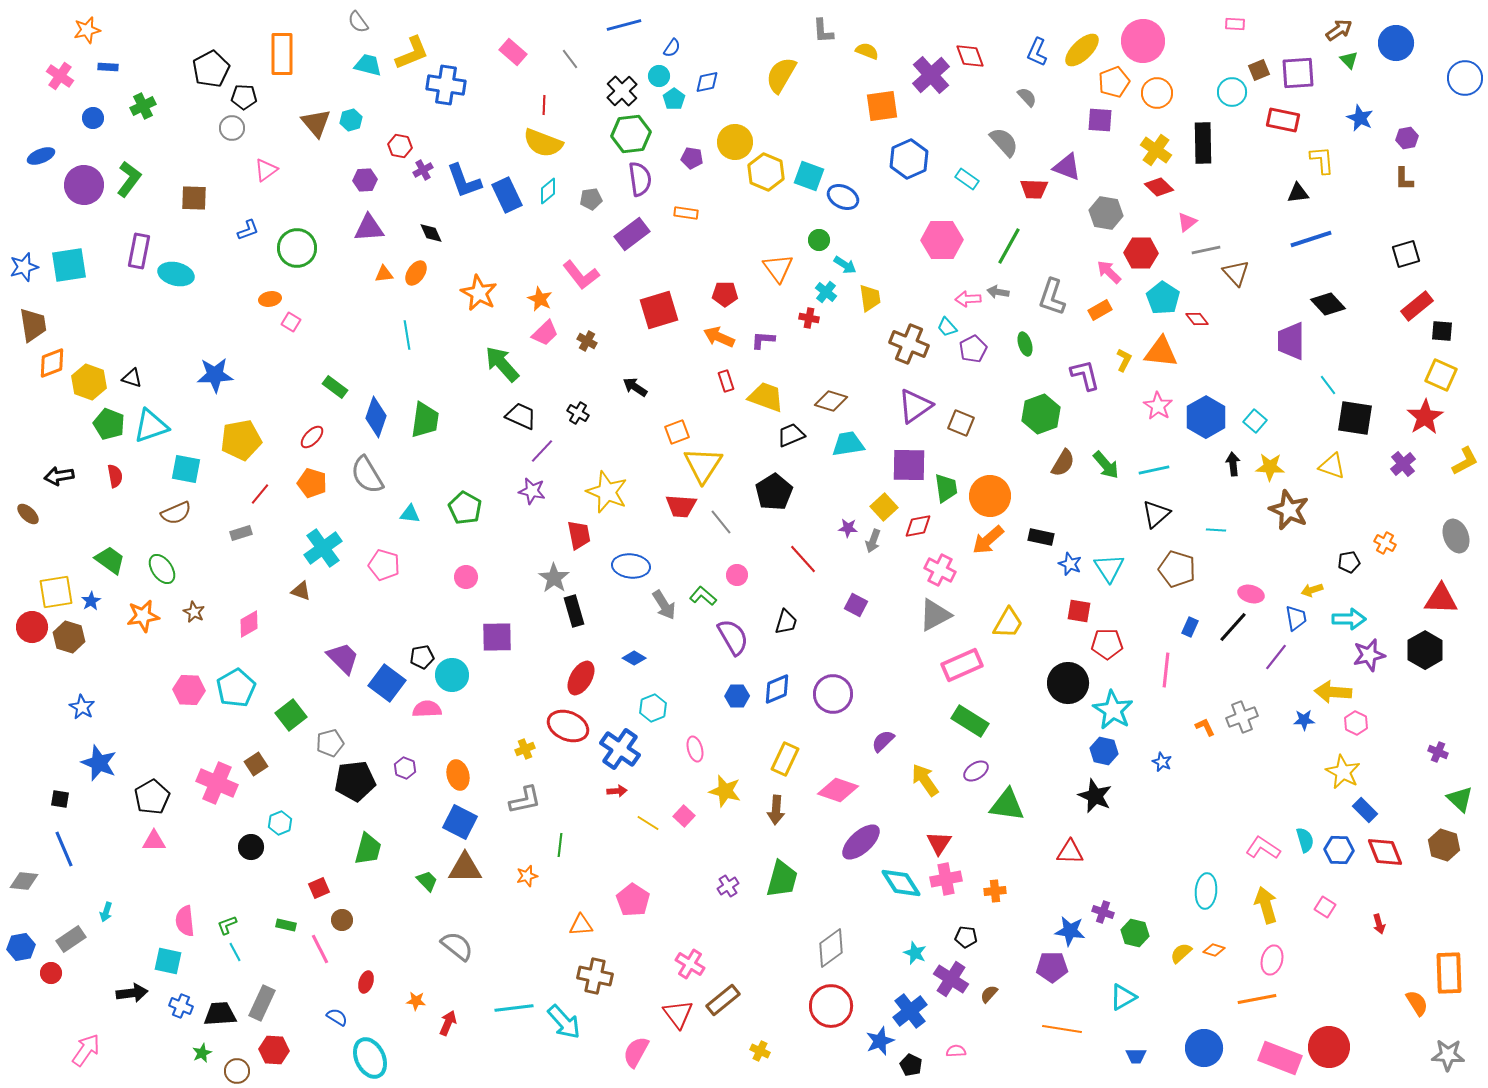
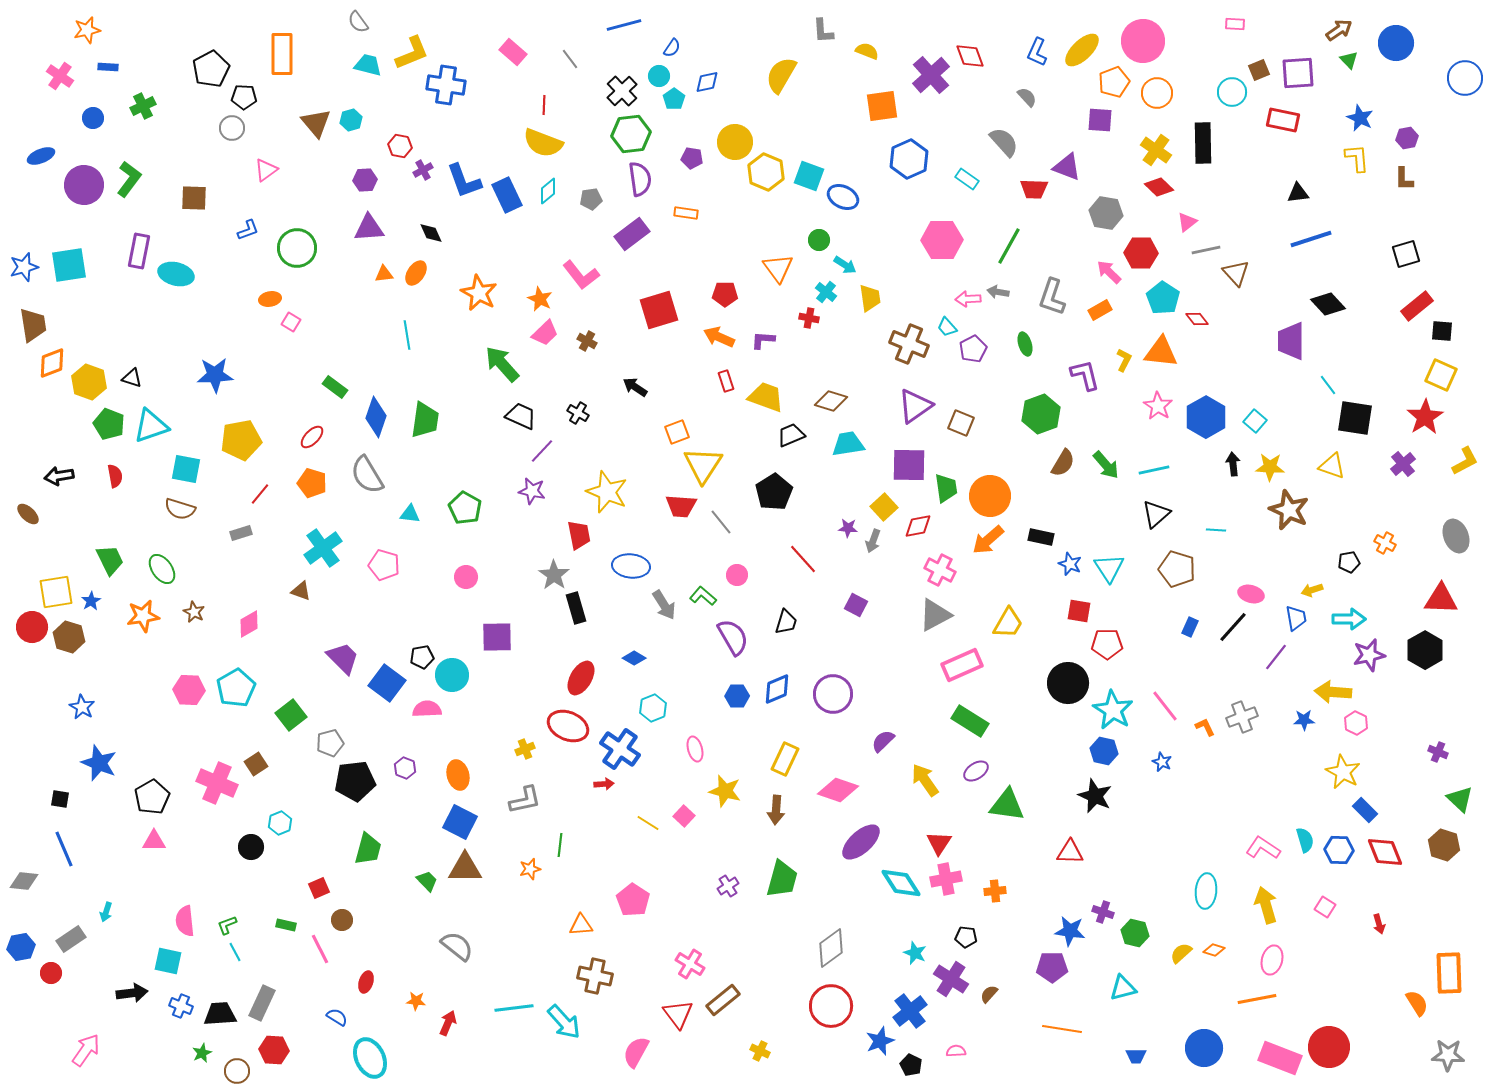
yellow L-shape at (1322, 160): moved 35 px right, 2 px up
brown semicircle at (176, 513): moved 4 px right, 4 px up; rotated 40 degrees clockwise
green trapezoid at (110, 560): rotated 28 degrees clockwise
gray star at (554, 578): moved 3 px up
black rectangle at (574, 611): moved 2 px right, 3 px up
pink line at (1166, 670): moved 1 px left, 36 px down; rotated 44 degrees counterclockwise
red arrow at (617, 791): moved 13 px left, 7 px up
orange star at (527, 876): moved 3 px right, 7 px up
cyan triangle at (1123, 997): moved 9 px up; rotated 16 degrees clockwise
